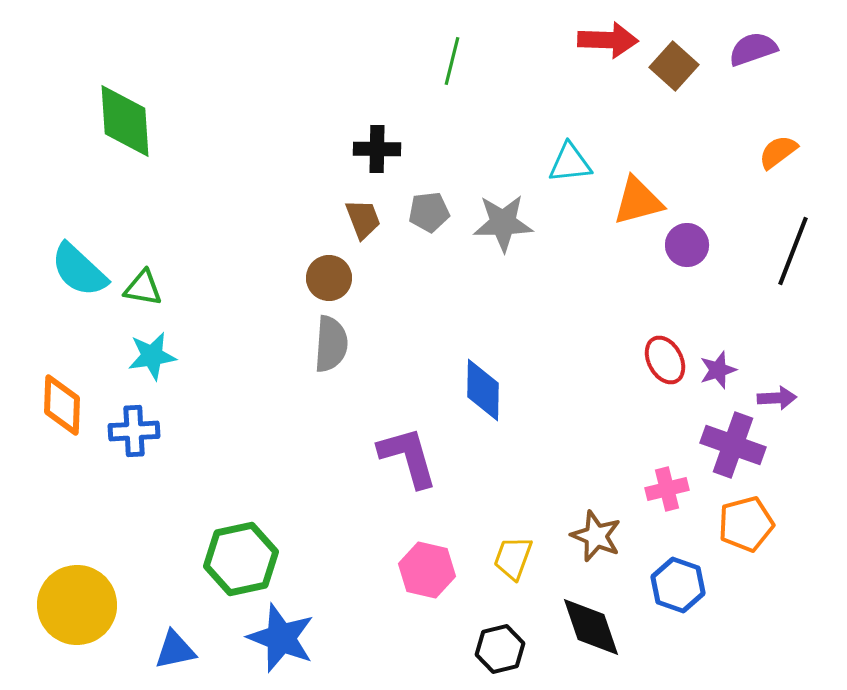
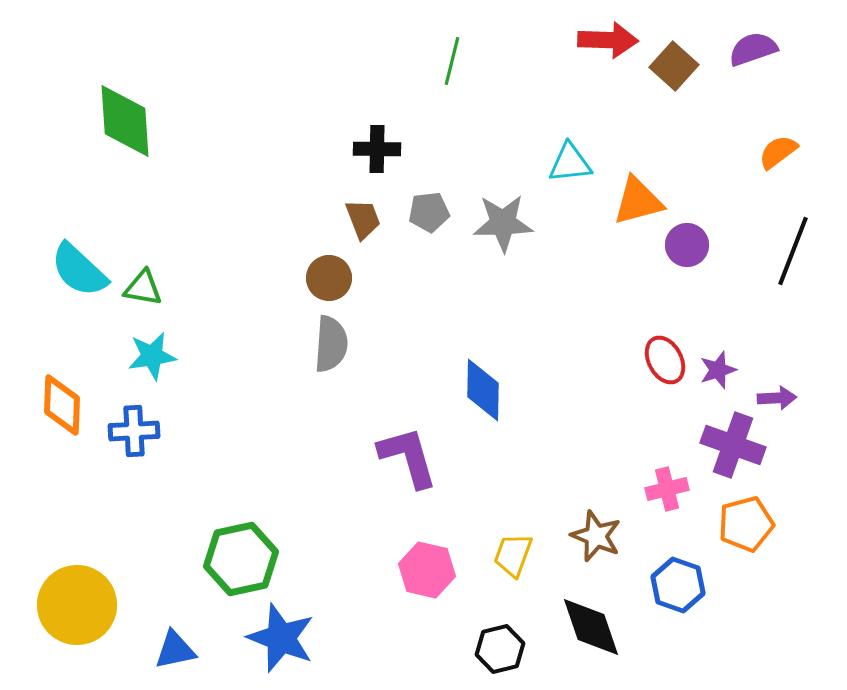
yellow trapezoid: moved 3 px up
